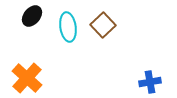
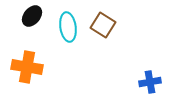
brown square: rotated 15 degrees counterclockwise
orange cross: moved 11 px up; rotated 32 degrees counterclockwise
